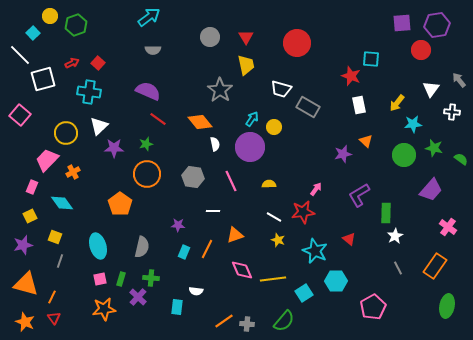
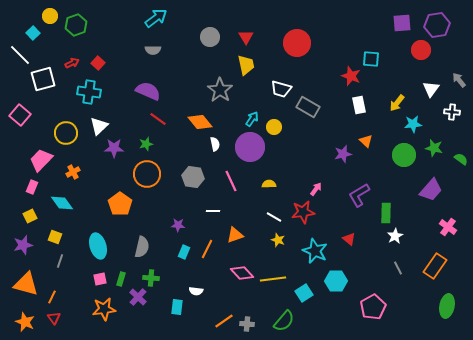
cyan arrow at (149, 17): moved 7 px right, 1 px down
pink trapezoid at (47, 160): moved 6 px left
pink diamond at (242, 270): moved 3 px down; rotated 20 degrees counterclockwise
